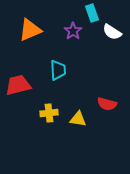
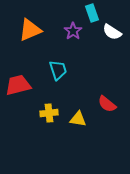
cyan trapezoid: rotated 15 degrees counterclockwise
red semicircle: rotated 24 degrees clockwise
